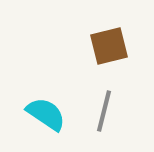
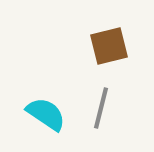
gray line: moved 3 px left, 3 px up
